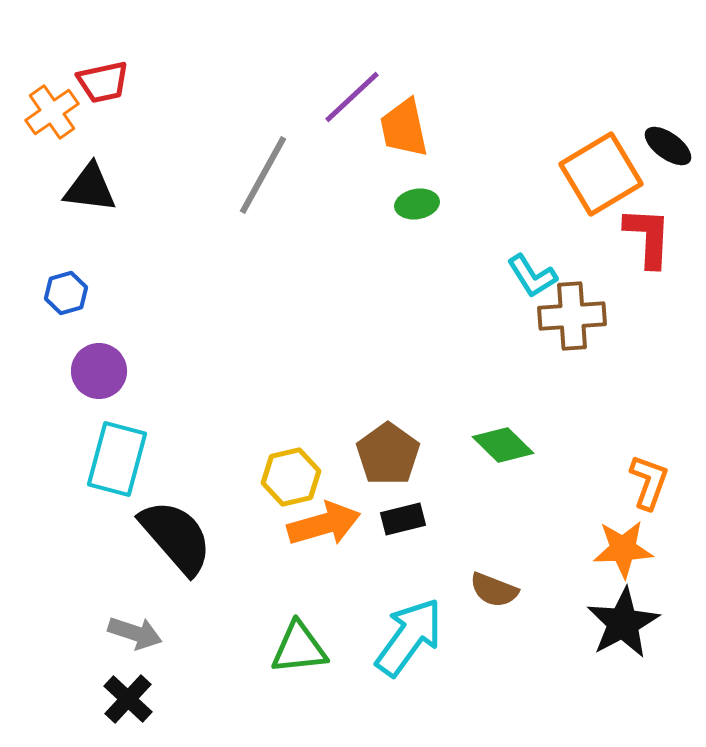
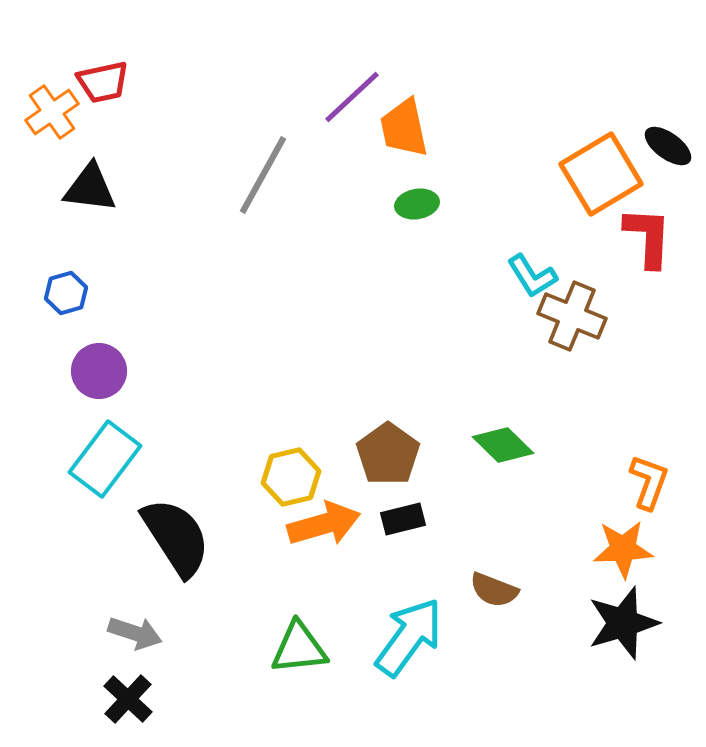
brown cross: rotated 26 degrees clockwise
cyan rectangle: moved 12 px left; rotated 22 degrees clockwise
black semicircle: rotated 8 degrees clockwise
black star: rotated 12 degrees clockwise
